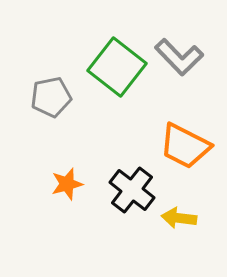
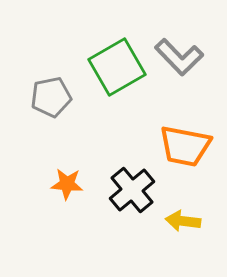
green square: rotated 22 degrees clockwise
orange trapezoid: rotated 16 degrees counterclockwise
orange star: rotated 20 degrees clockwise
black cross: rotated 12 degrees clockwise
yellow arrow: moved 4 px right, 3 px down
